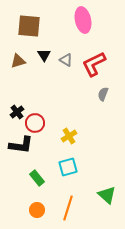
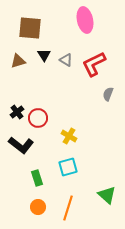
pink ellipse: moved 2 px right
brown square: moved 1 px right, 2 px down
gray semicircle: moved 5 px right
red circle: moved 3 px right, 5 px up
yellow cross: rotated 28 degrees counterclockwise
black L-shape: rotated 30 degrees clockwise
green rectangle: rotated 21 degrees clockwise
orange circle: moved 1 px right, 3 px up
